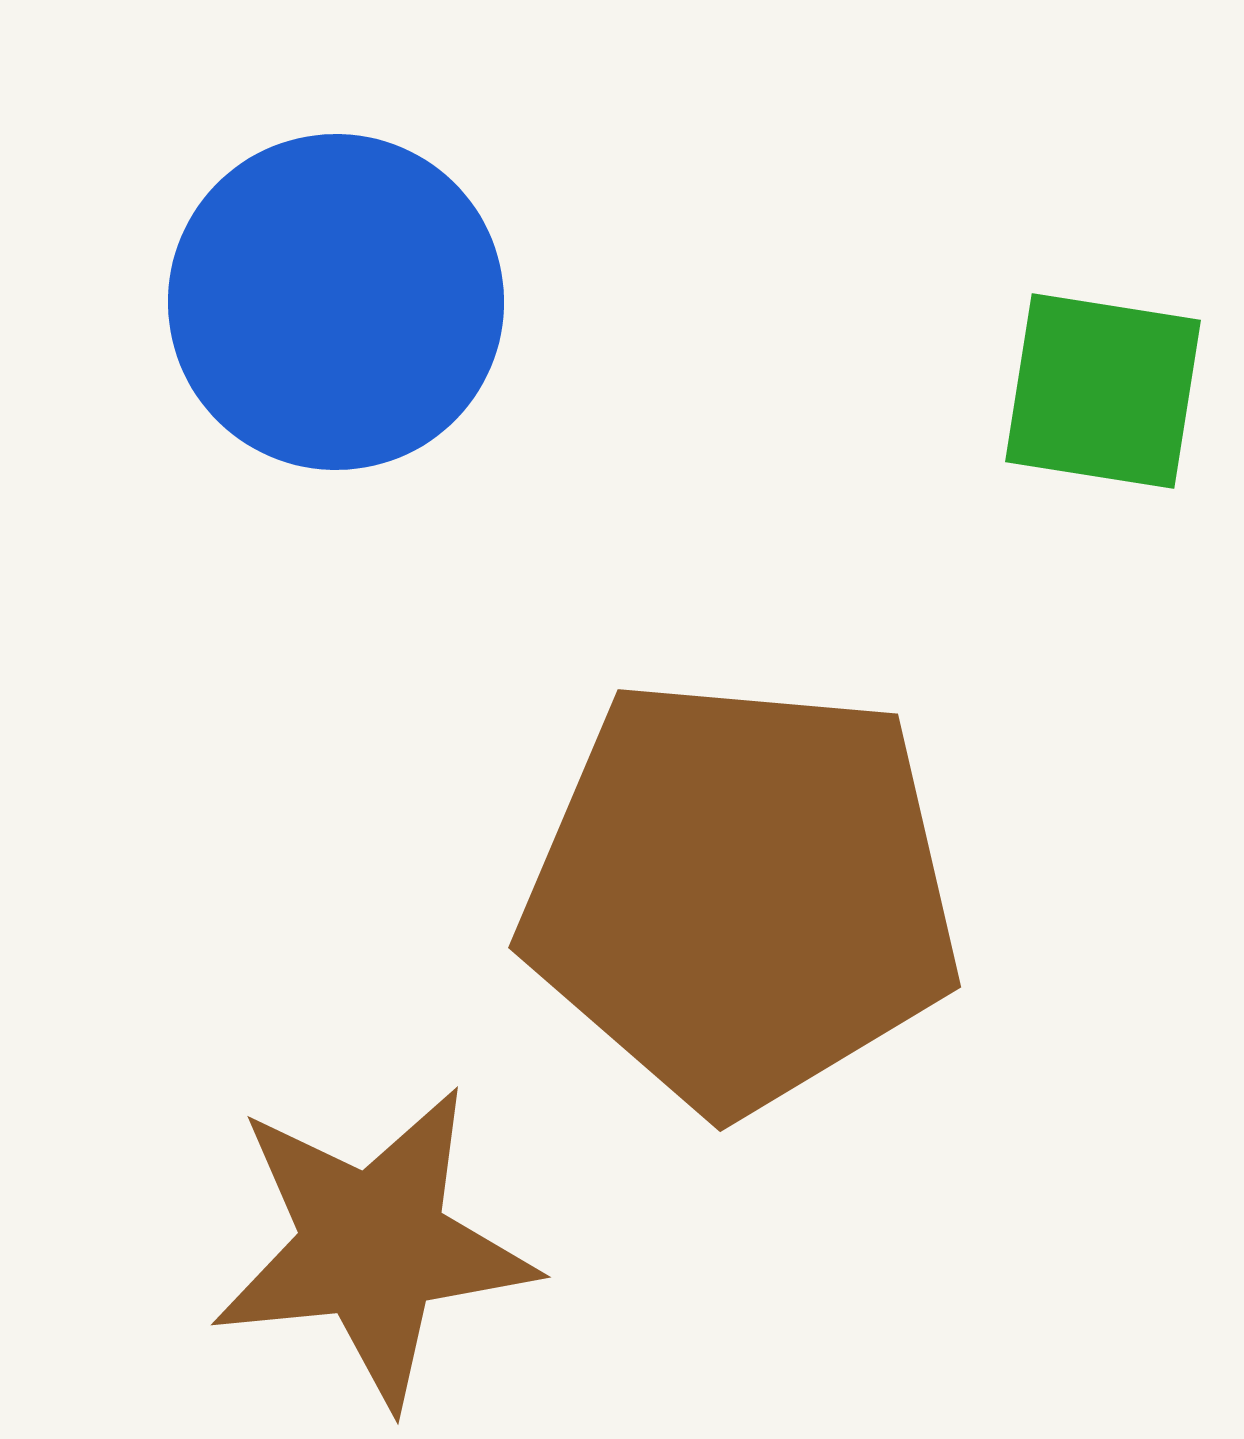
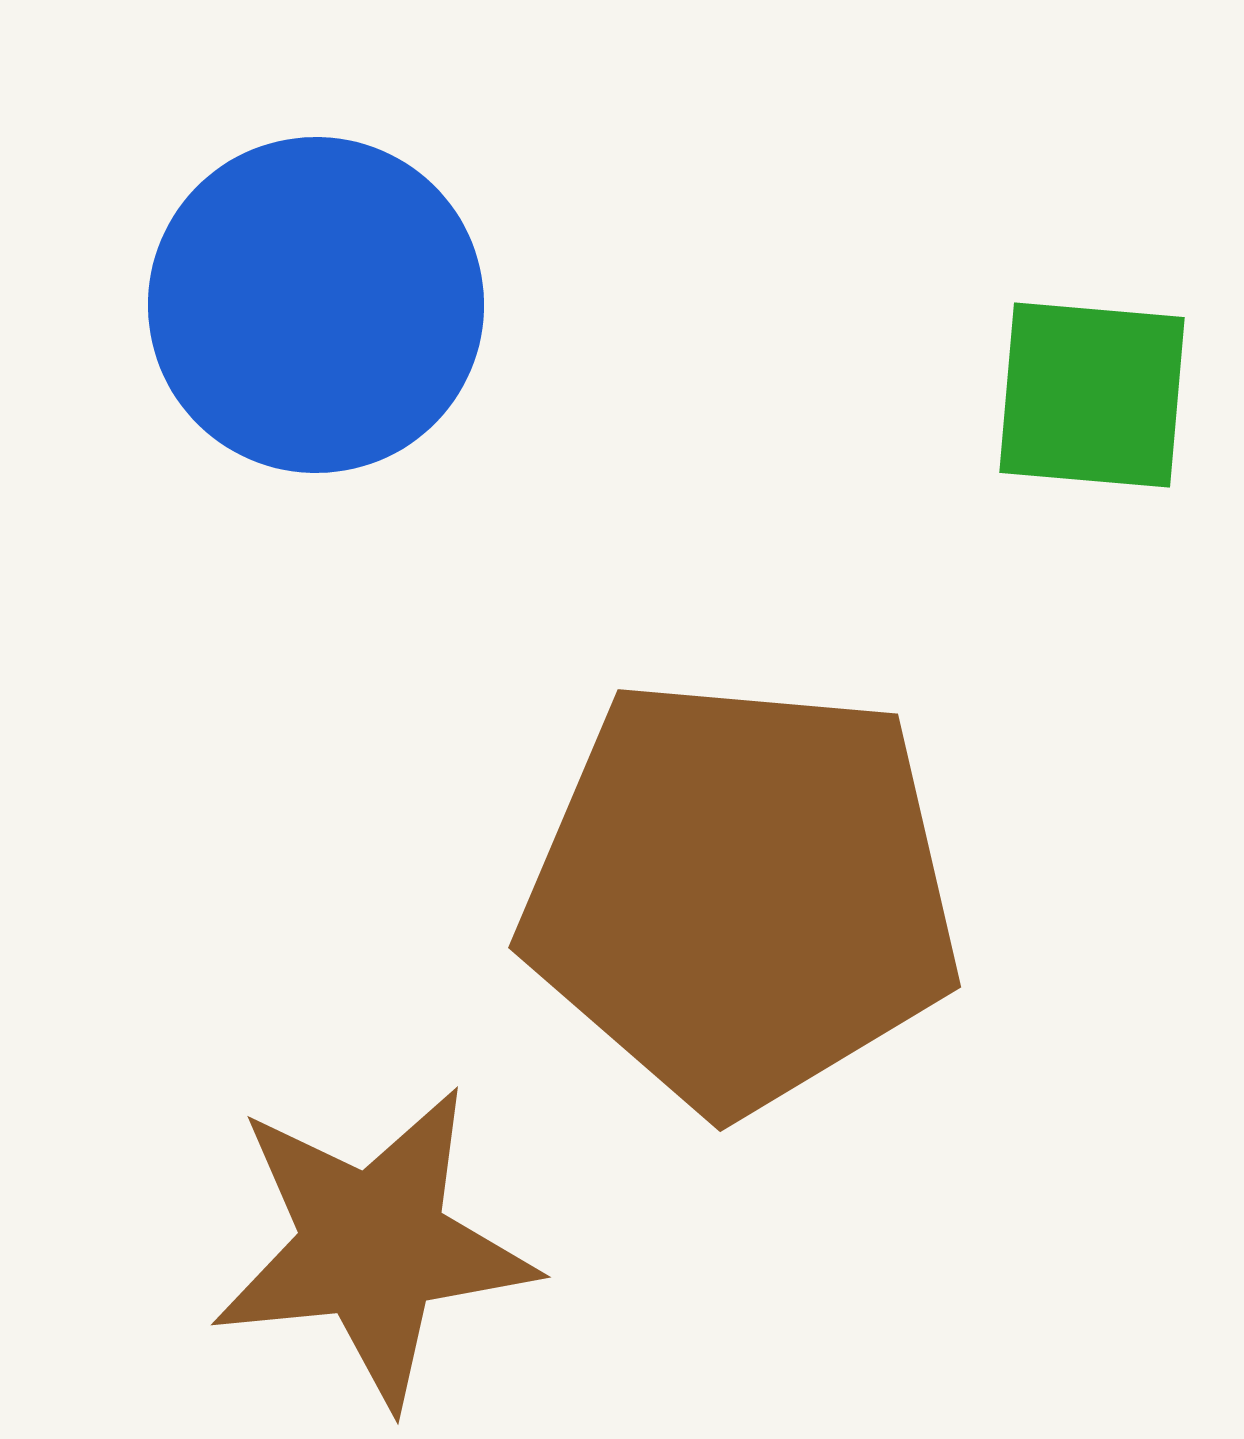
blue circle: moved 20 px left, 3 px down
green square: moved 11 px left, 4 px down; rotated 4 degrees counterclockwise
